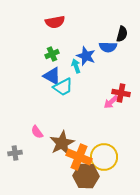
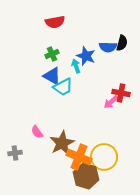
black semicircle: moved 9 px down
brown hexagon: rotated 15 degrees clockwise
